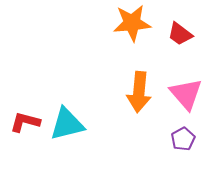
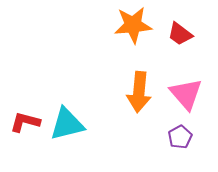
orange star: moved 1 px right, 2 px down
purple pentagon: moved 3 px left, 2 px up
